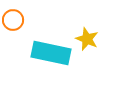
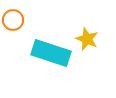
cyan rectangle: rotated 6 degrees clockwise
